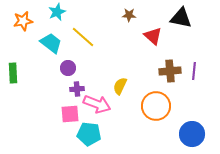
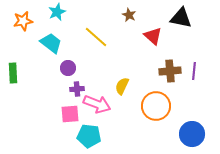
brown star: rotated 24 degrees clockwise
yellow line: moved 13 px right
yellow semicircle: moved 2 px right
cyan pentagon: moved 2 px down
